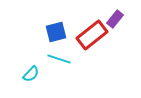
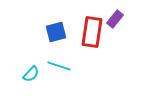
red rectangle: moved 3 px up; rotated 44 degrees counterclockwise
cyan line: moved 7 px down
